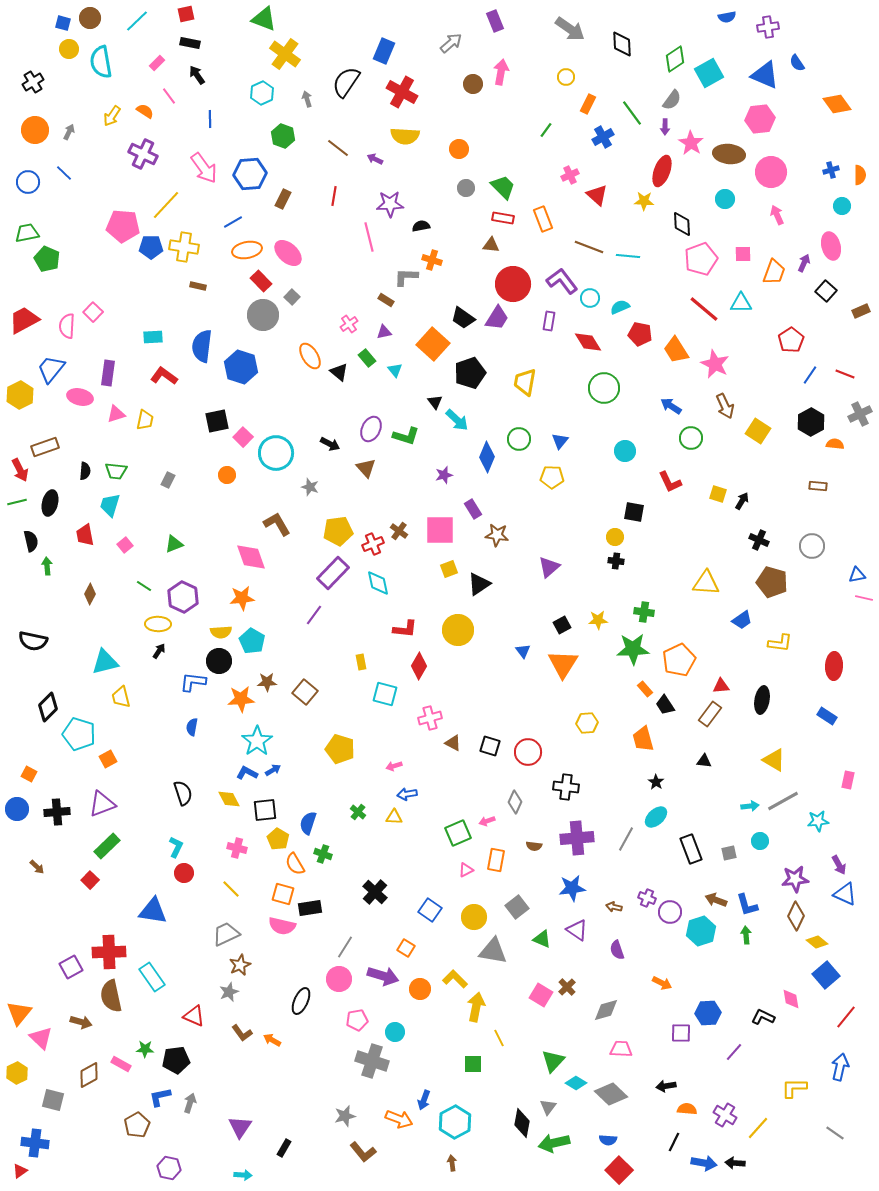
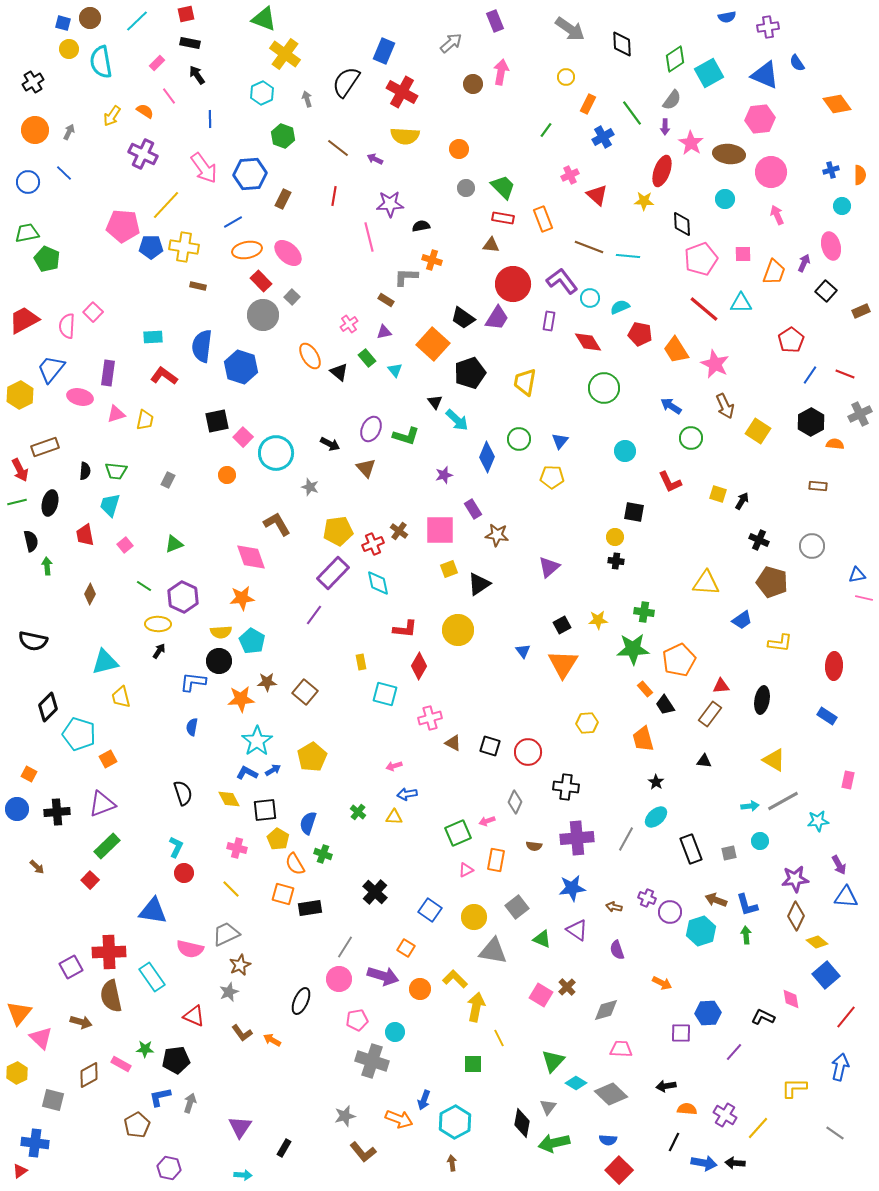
yellow pentagon at (340, 749): moved 28 px left, 8 px down; rotated 24 degrees clockwise
blue triangle at (845, 894): moved 1 px right, 3 px down; rotated 20 degrees counterclockwise
pink semicircle at (282, 926): moved 92 px left, 23 px down
